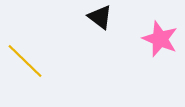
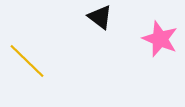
yellow line: moved 2 px right
